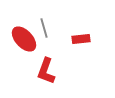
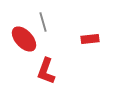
gray line: moved 1 px left, 6 px up
red rectangle: moved 9 px right
